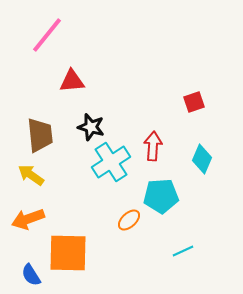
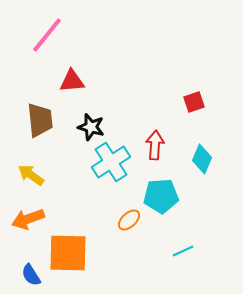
brown trapezoid: moved 15 px up
red arrow: moved 2 px right, 1 px up
